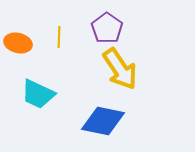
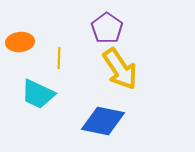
yellow line: moved 21 px down
orange ellipse: moved 2 px right, 1 px up; rotated 20 degrees counterclockwise
